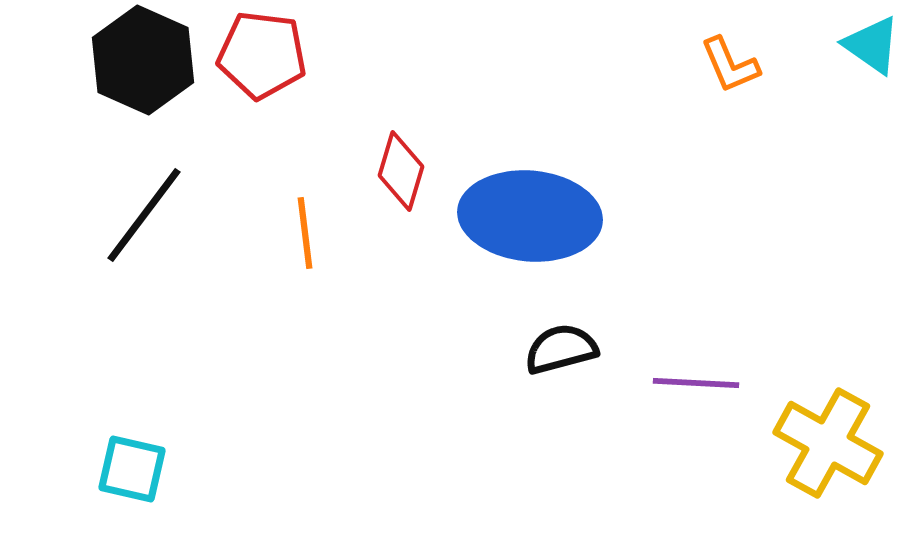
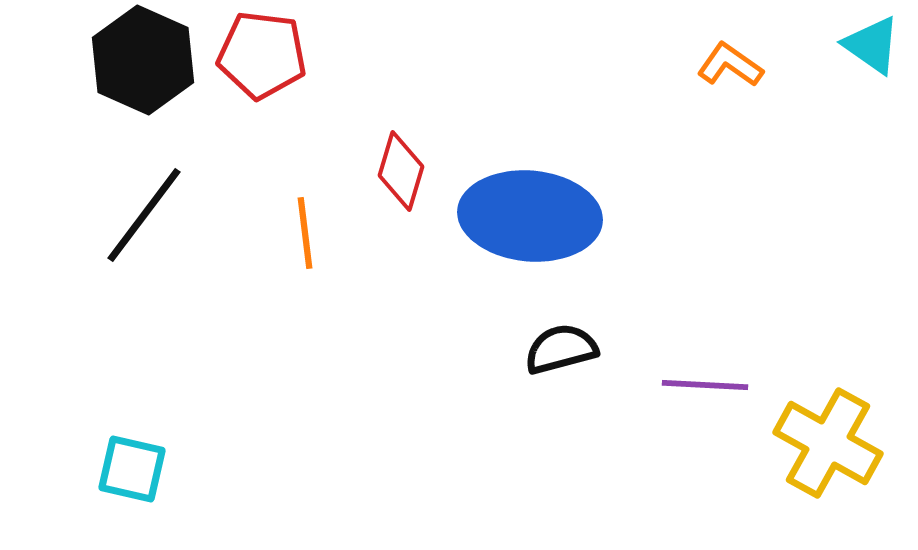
orange L-shape: rotated 148 degrees clockwise
purple line: moved 9 px right, 2 px down
